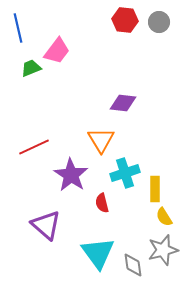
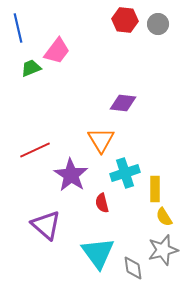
gray circle: moved 1 px left, 2 px down
red line: moved 1 px right, 3 px down
gray diamond: moved 3 px down
